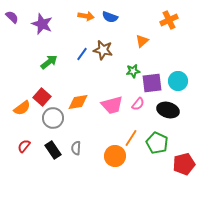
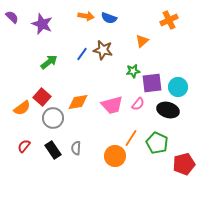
blue semicircle: moved 1 px left, 1 px down
cyan circle: moved 6 px down
